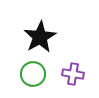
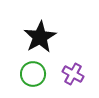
purple cross: rotated 20 degrees clockwise
